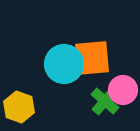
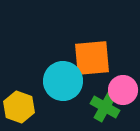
cyan circle: moved 1 px left, 17 px down
green cross: moved 6 px down; rotated 12 degrees counterclockwise
